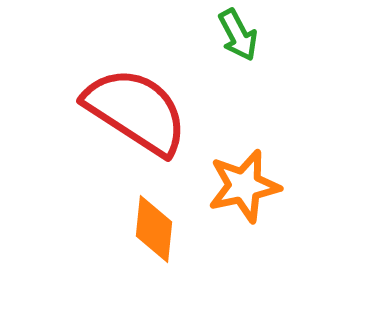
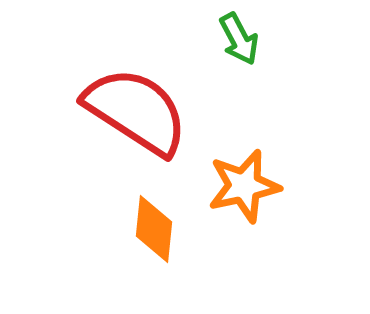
green arrow: moved 1 px right, 4 px down
